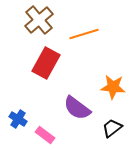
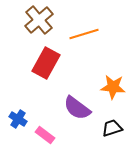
black trapezoid: rotated 20 degrees clockwise
